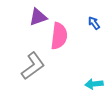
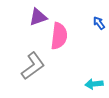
blue arrow: moved 5 px right
